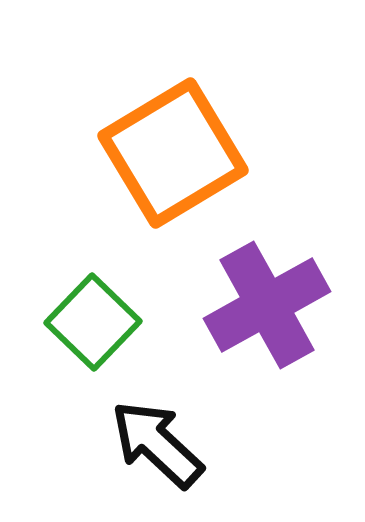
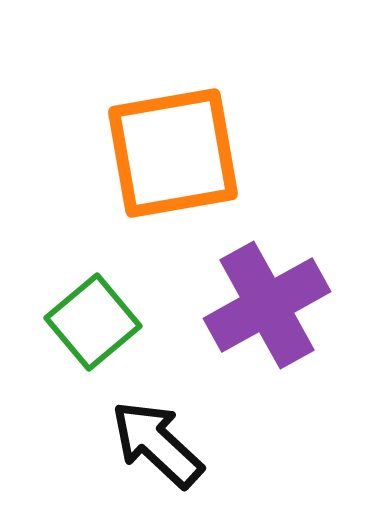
orange square: rotated 21 degrees clockwise
green square: rotated 6 degrees clockwise
